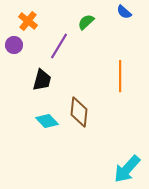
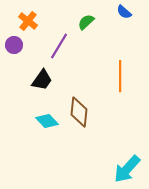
black trapezoid: rotated 20 degrees clockwise
